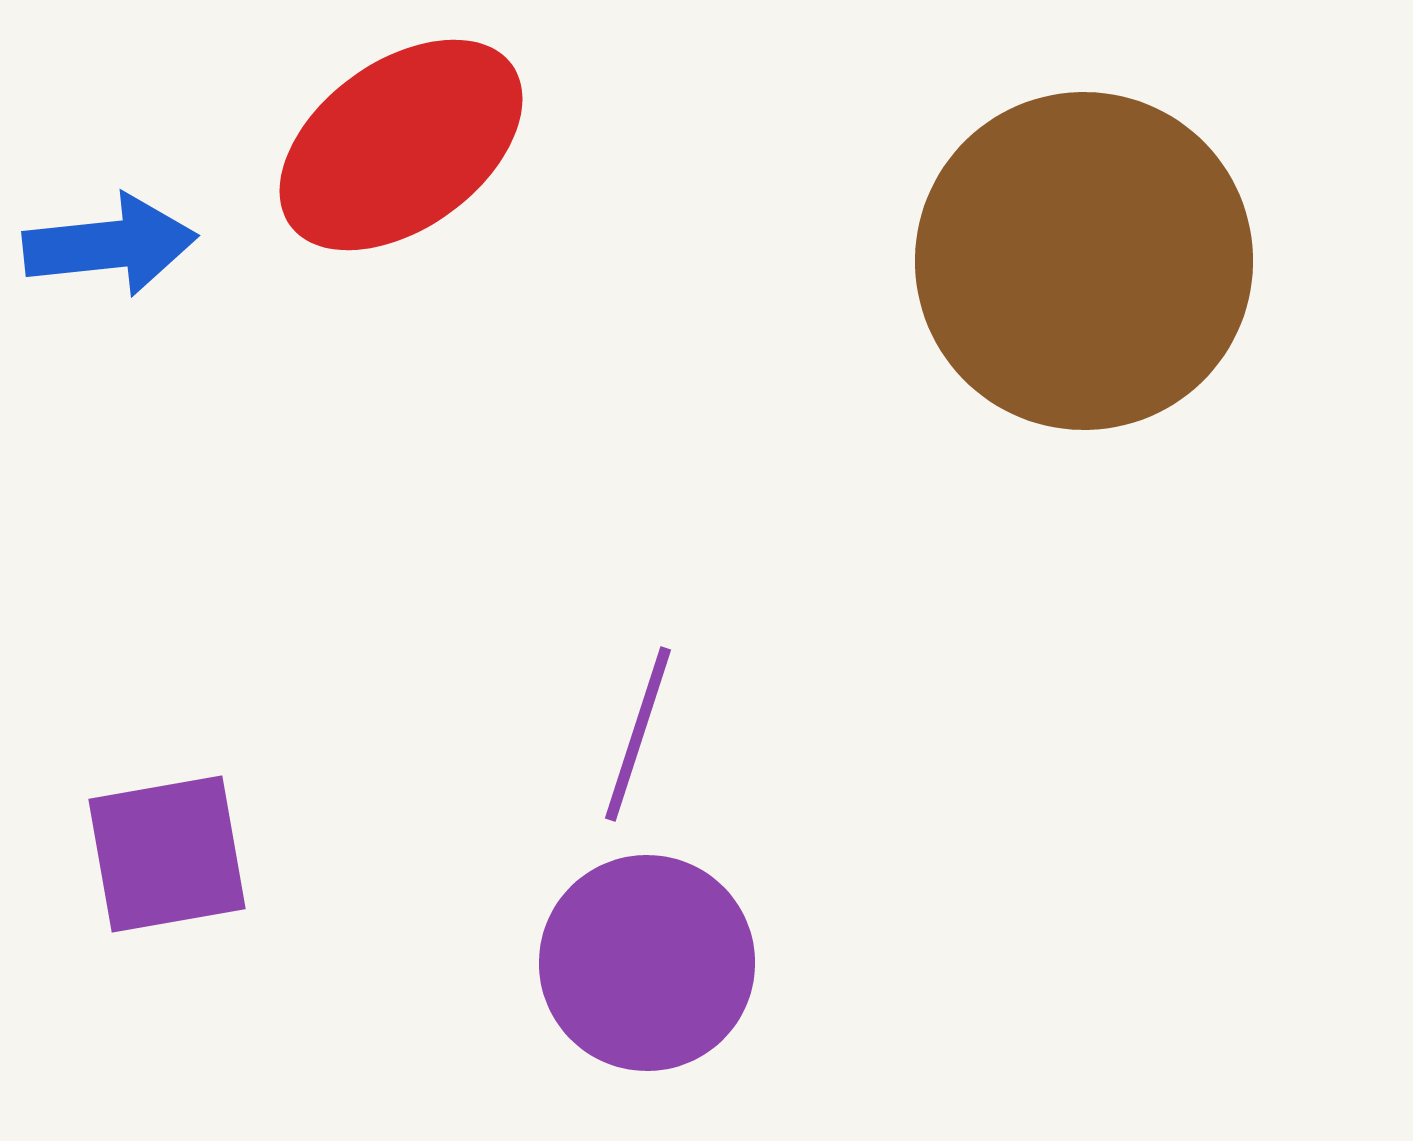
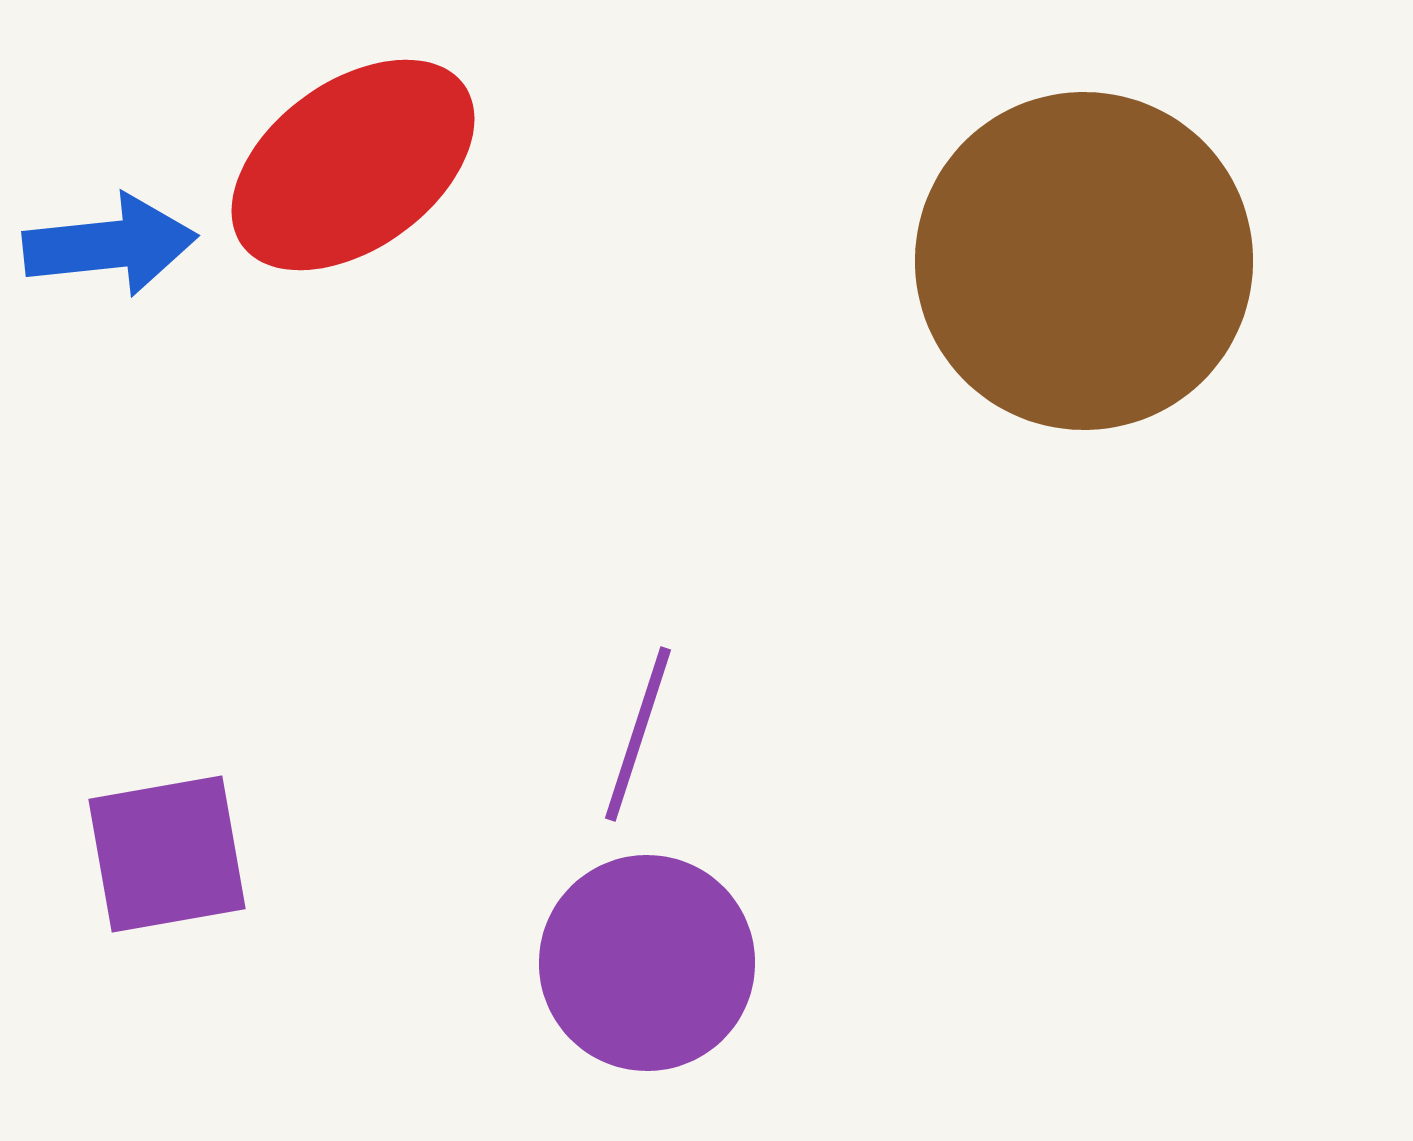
red ellipse: moved 48 px left, 20 px down
